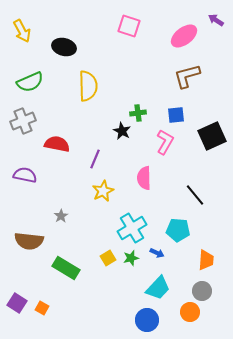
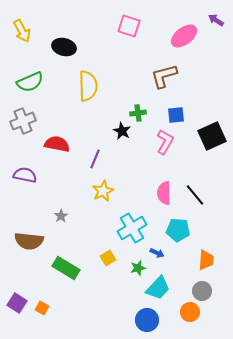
brown L-shape: moved 23 px left
pink semicircle: moved 20 px right, 15 px down
green star: moved 7 px right, 10 px down
